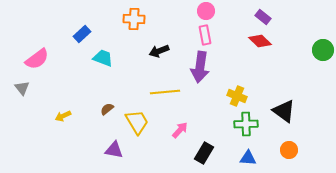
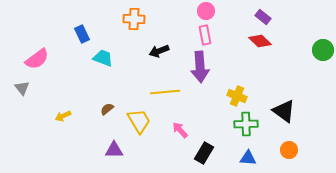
blue rectangle: rotated 72 degrees counterclockwise
purple arrow: rotated 12 degrees counterclockwise
yellow trapezoid: moved 2 px right, 1 px up
pink arrow: rotated 84 degrees counterclockwise
purple triangle: rotated 12 degrees counterclockwise
